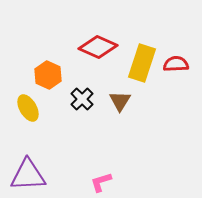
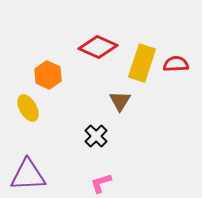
black cross: moved 14 px right, 37 px down
pink L-shape: moved 1 px down
